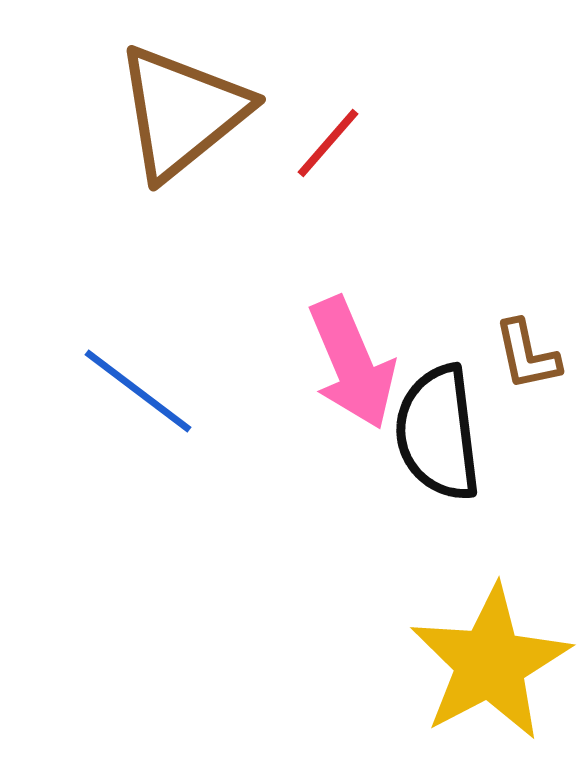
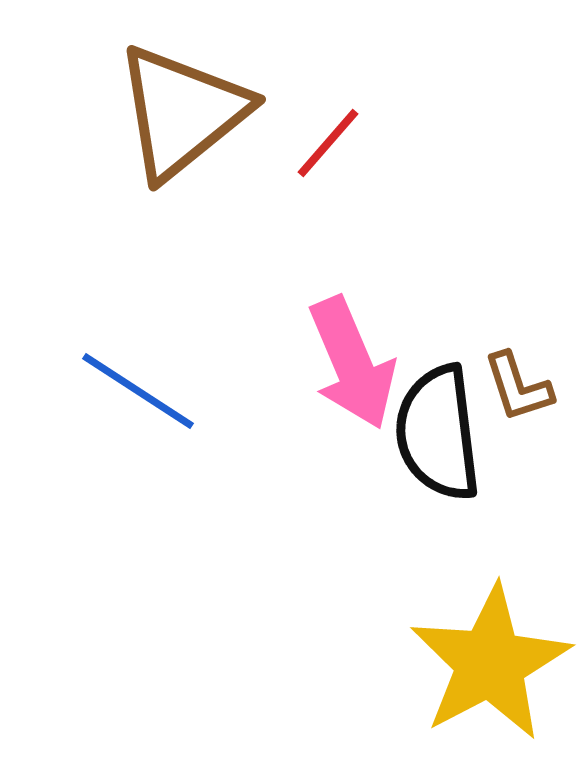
brown L-shape: moved 9 px left, 32 px down; rotated 6 degrees counterclockwise
blue line: rotated 4 degrees counterclockwise
